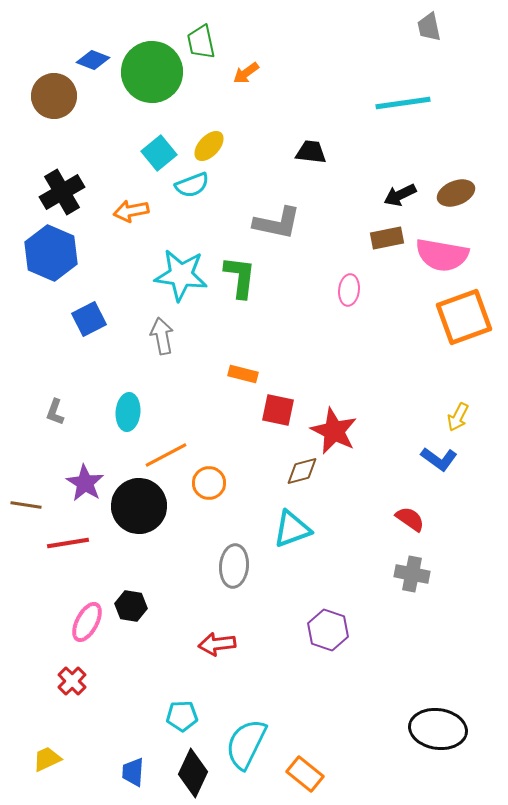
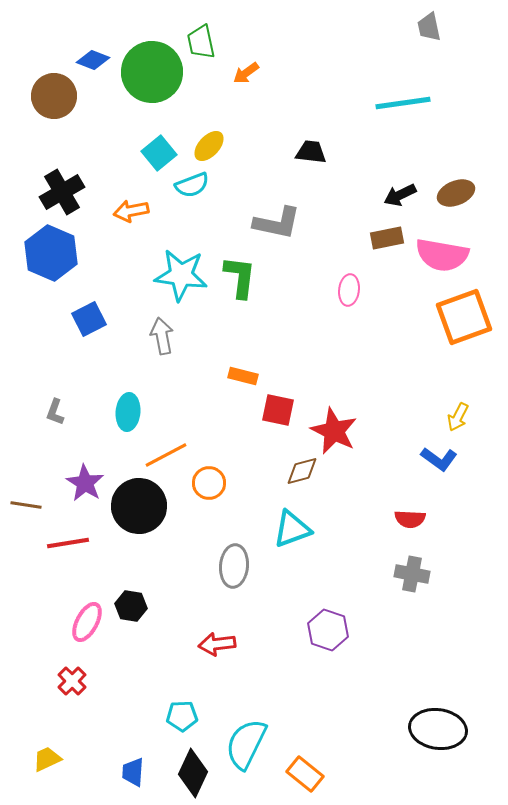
orange rectangle at (243, 374): moved 2 px down
red semicircle at (410, 519): rotated 148 degrees clockwise
